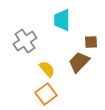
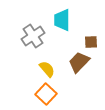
gray cross: moved 8 px right, 5 px up
orange square: rotated 10 degrees counterclockwise
